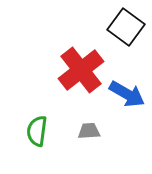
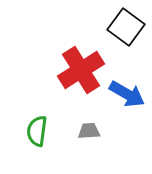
red cross: rotated 6 degrees clockwise
